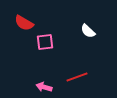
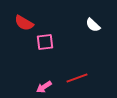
white semicircle: moved 5 px right, 6 px up
red line: moved 1 px down
pink arrow: rotated 49 degrees counterclockwise
